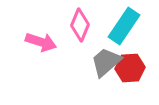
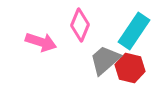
cyan rectangle: moved 10 px right, 5 px down
gray trapezoid: moved 1 px left, 2 px up
red hexagon: rotated 16 degrees clockwise
